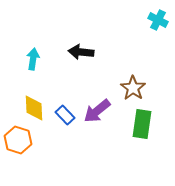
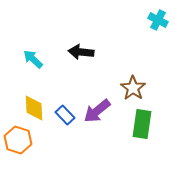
cyan arrow: rotated 55 degrees counterclockwise
